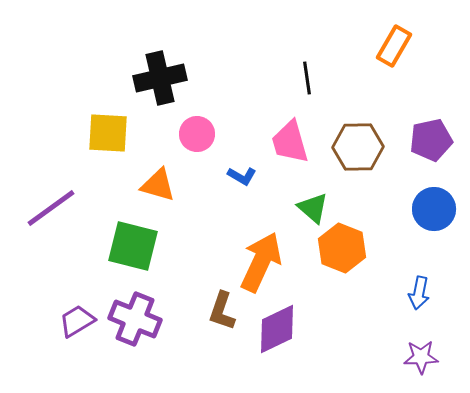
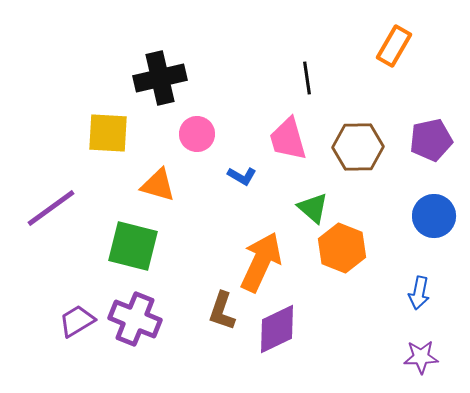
pink trapezoid: moved 2 px left, 3 px up
blue circle: moved 7 px down
